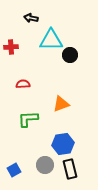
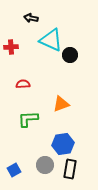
cyan triangle: rotated 25 degrees clockwise
black rectangle: rotated 24 degrees clockwise
